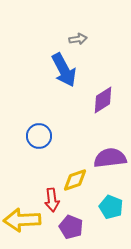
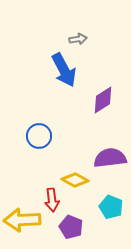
yellow diamond: rotated 48 degrees clockwise
